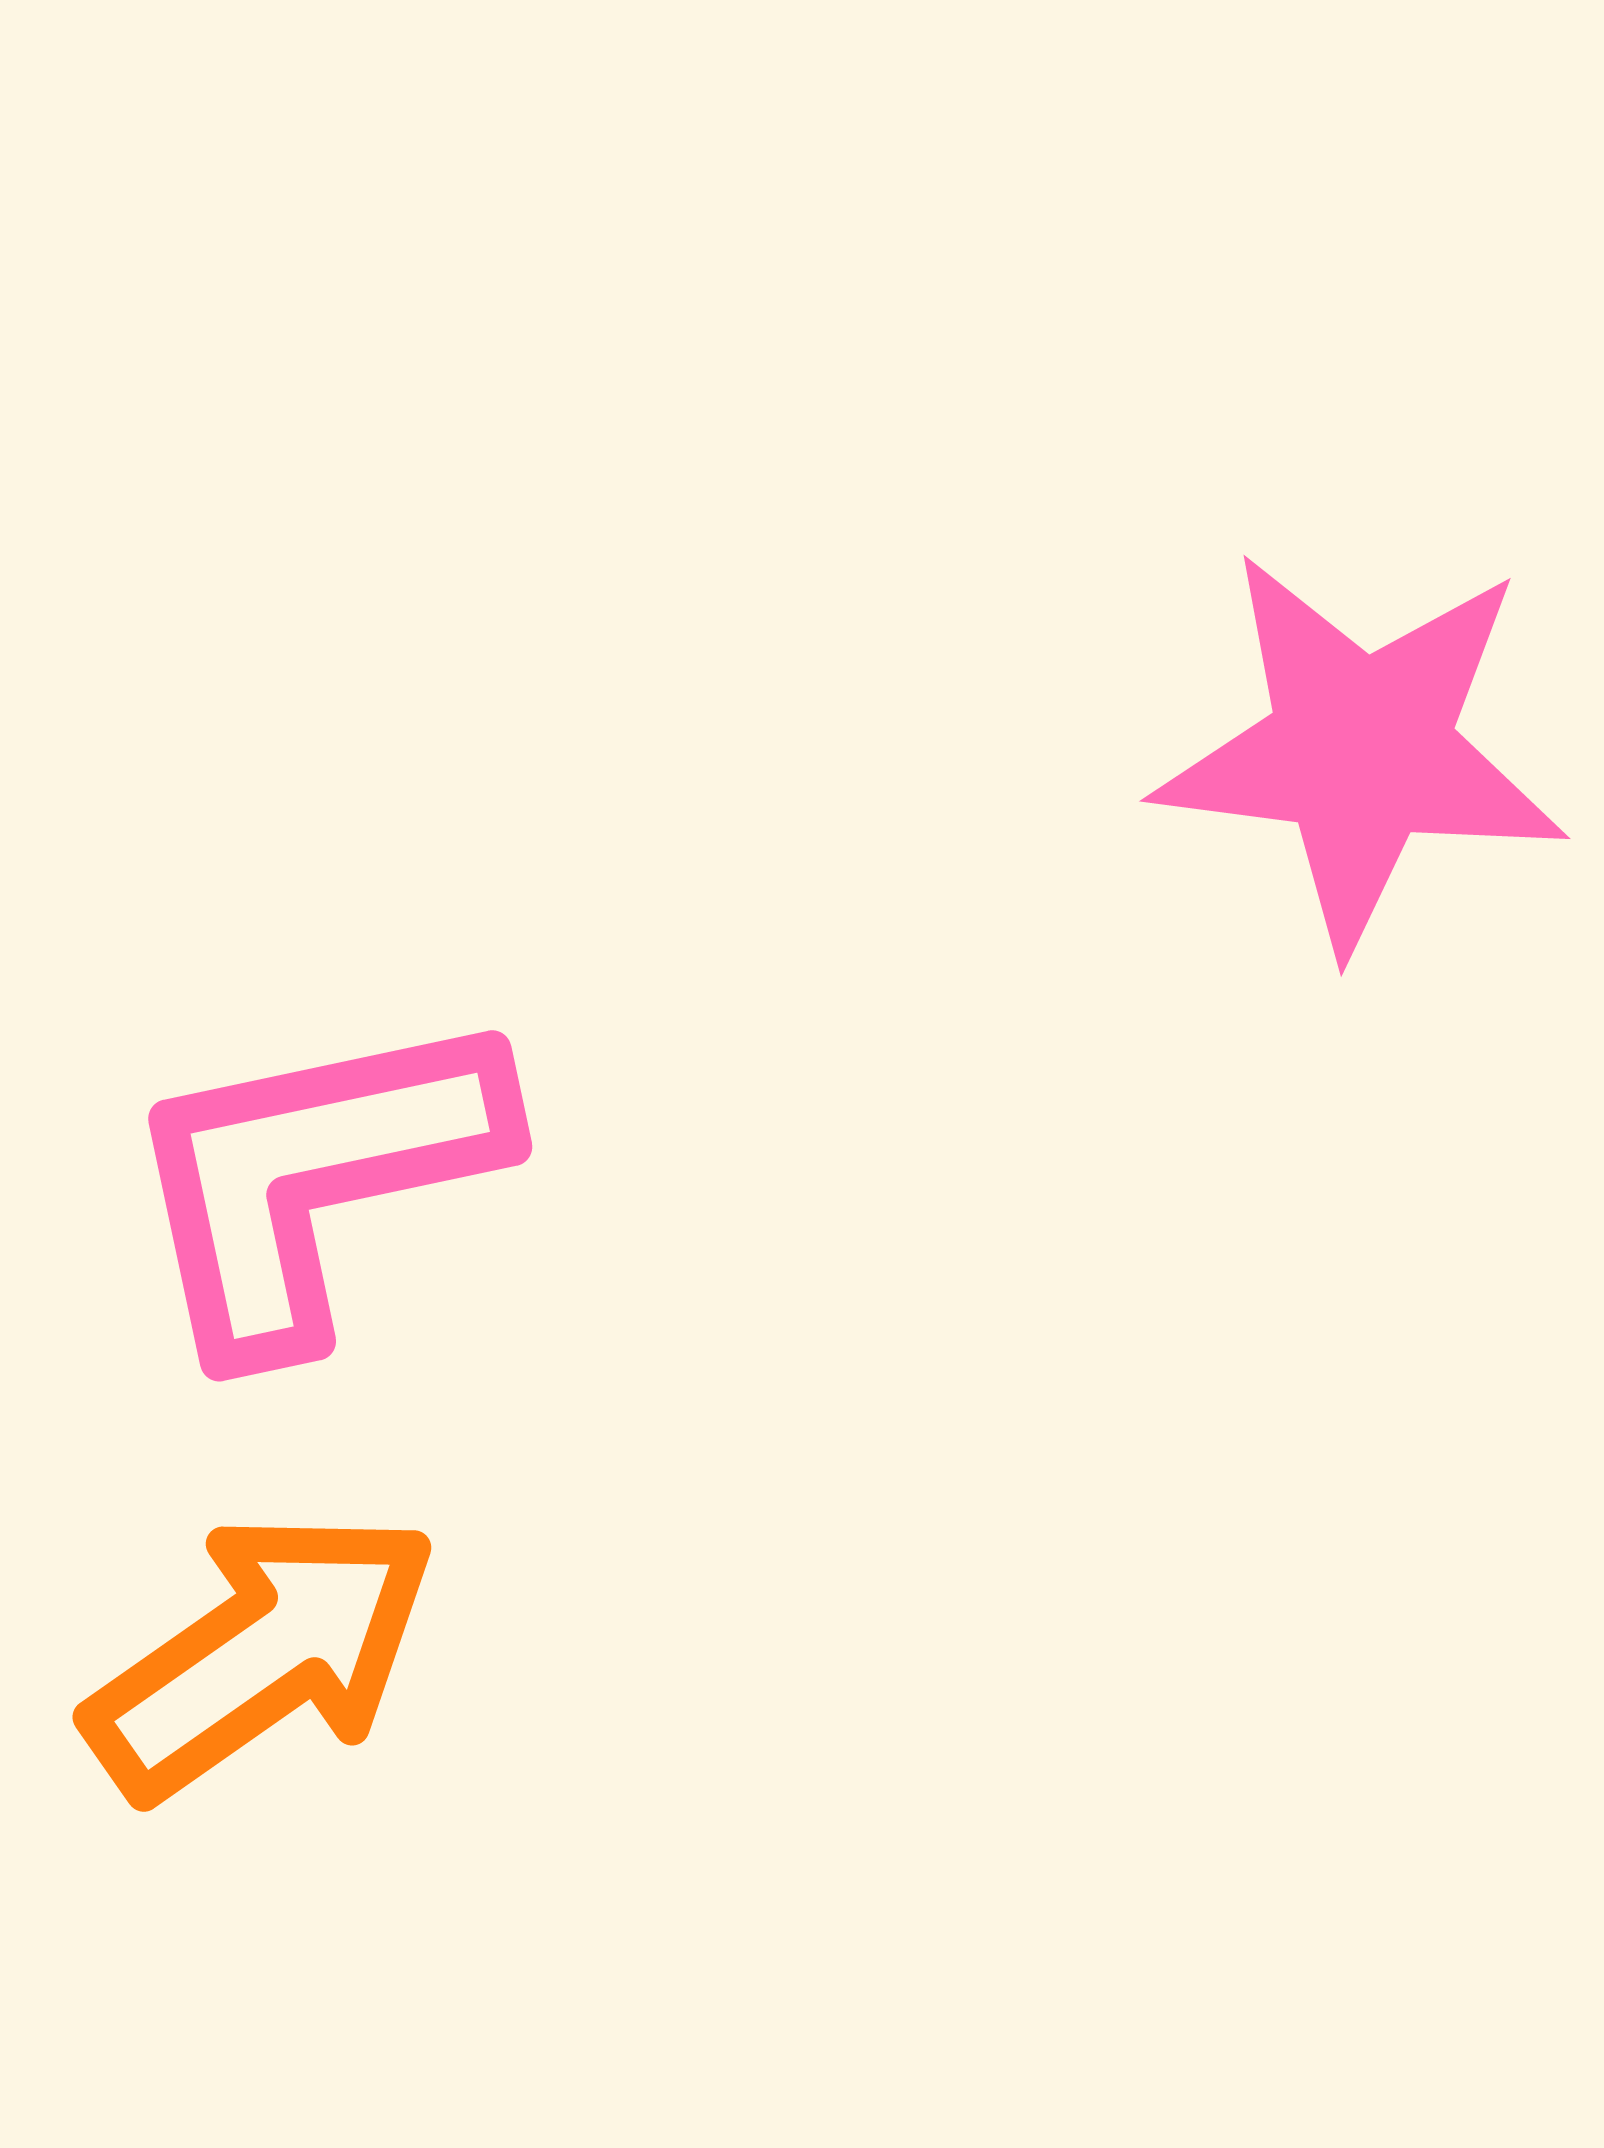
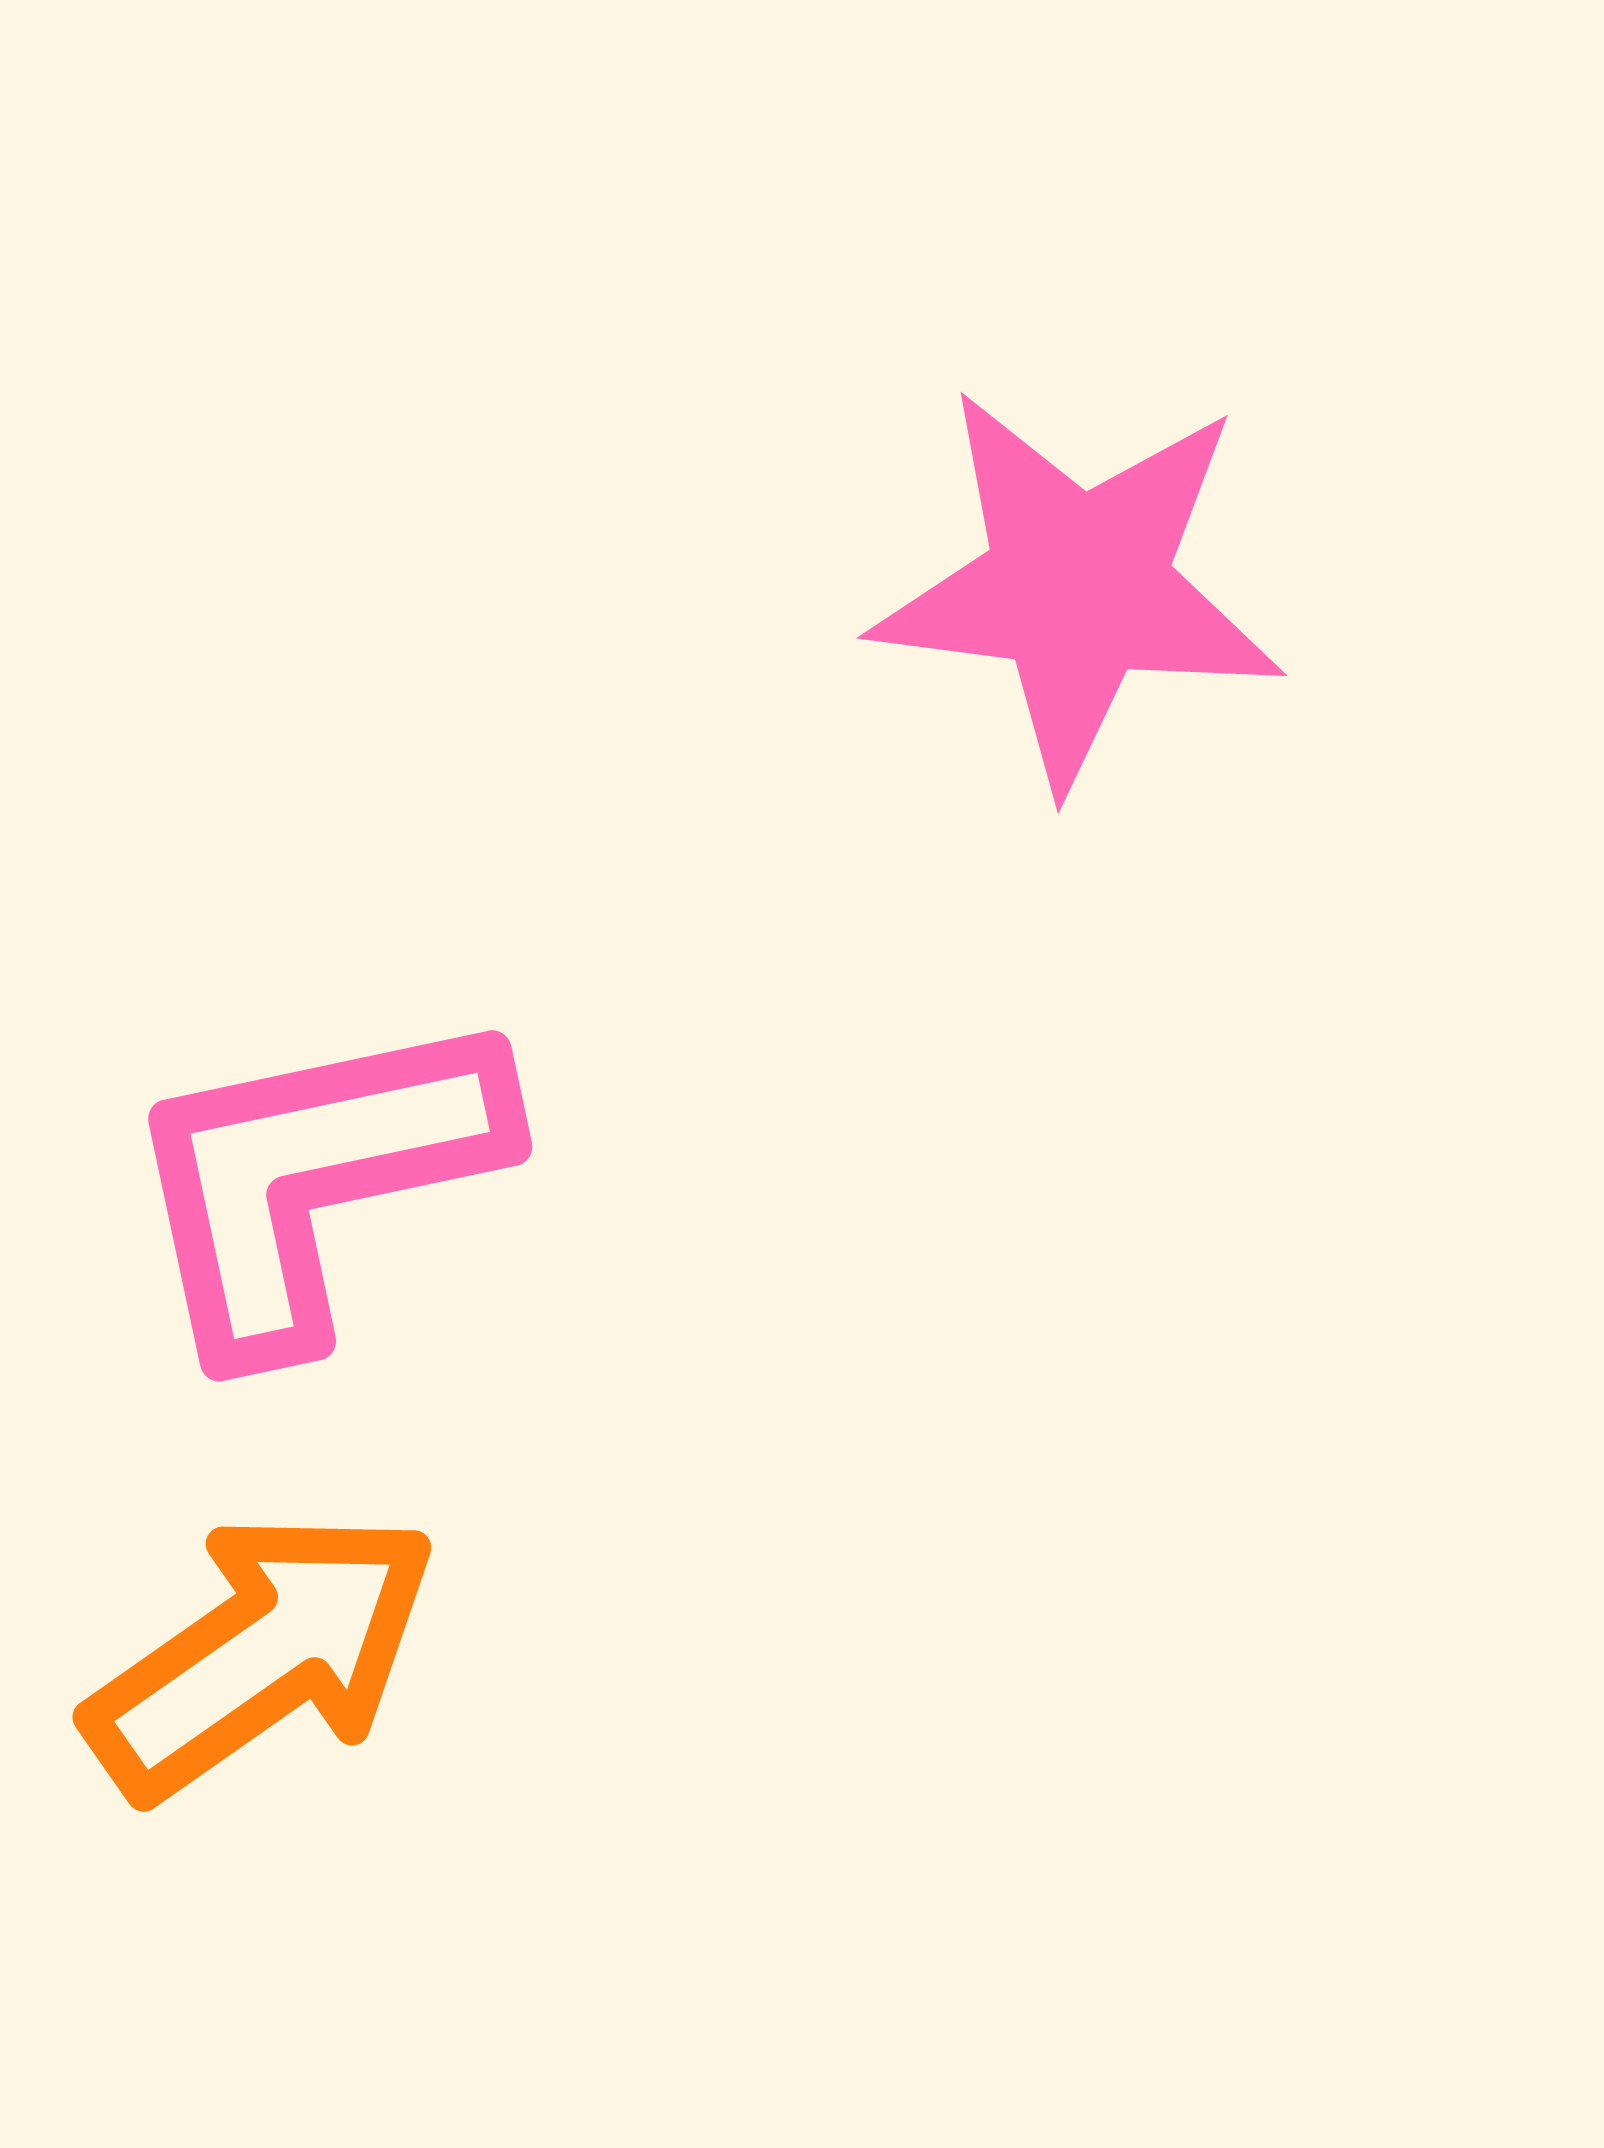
pink star: moved 283 px left, 163 px up
